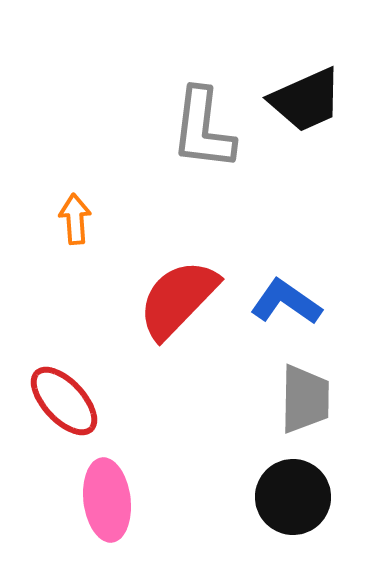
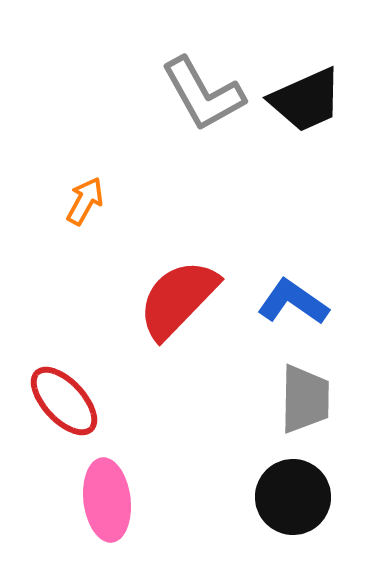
gray L-shape: moved 35 px up; rotated 36 degrees counterclockwise
orange arrow: moved 10 px right, 18 px up; rotated 33 degrees clockwise
blue L-shape: moved 7 px right
